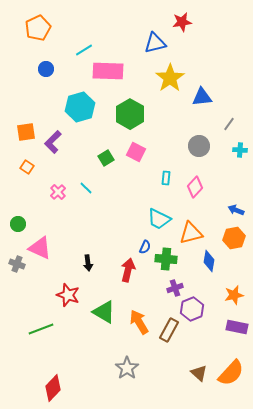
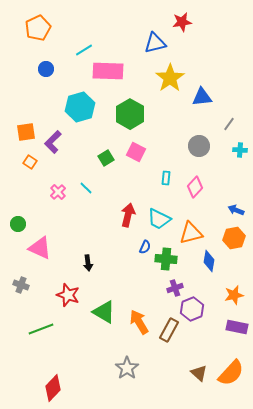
orange square at (27, 167): moved 3 px right, 5 px up
gray cross at (17, 264): moved 4 px right, 21 px down
red arrow at (128, 270): moved 55 px up
